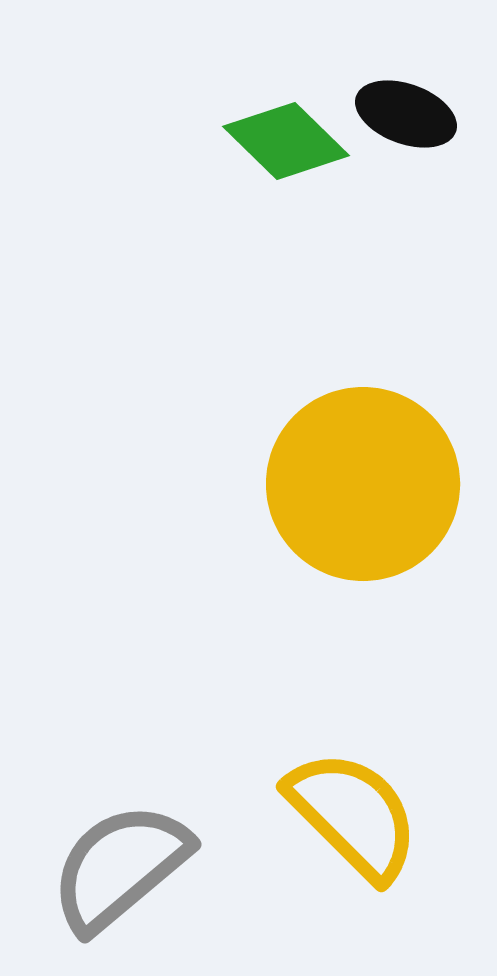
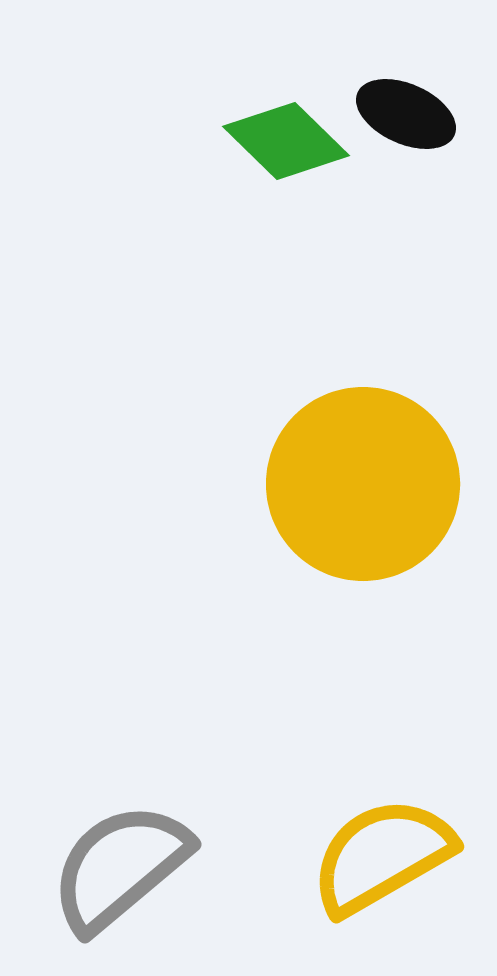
black ellipse: rotated 4 degrees clockwise
yellow semicircle: moved 29 px right, 41 px down; rotated 75 degrees counterclockwise
